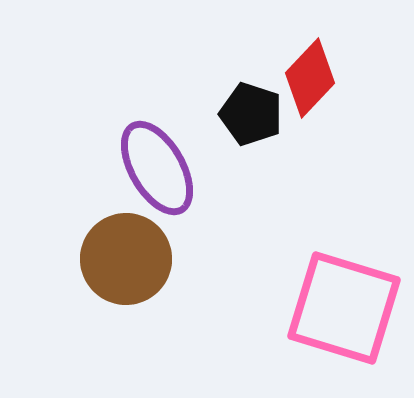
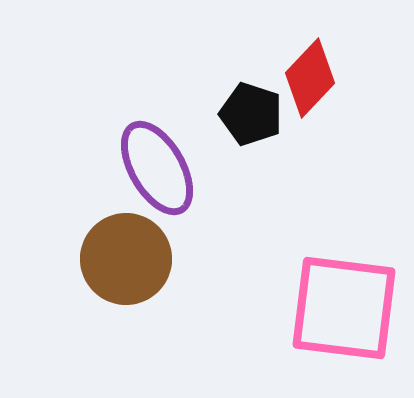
pink square: rotated 10 degrees counterclockwise
